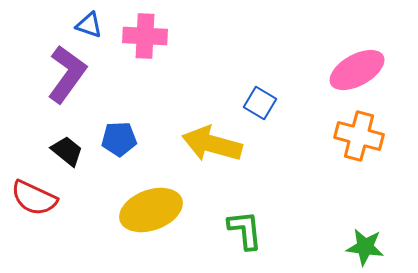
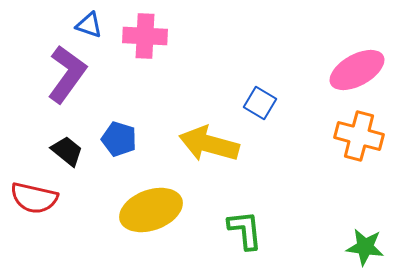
blue pentagon: rotated 20 degrees clockwise
yellow arrow: moved 3 px left
red semicircle: rotated 12 degrees counterclockwise
